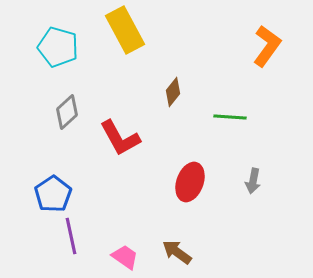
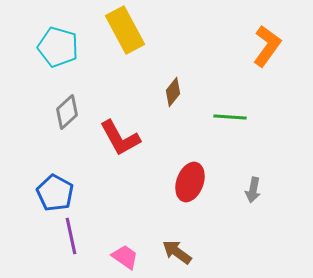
gray arrow: moved 9 px down
blue pentagon: moved 2 px right, 1 px up; rotated 9 degrees counterclockwise
